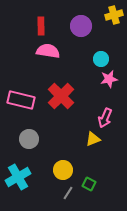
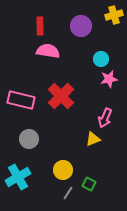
red rectangle: moved 1 px left
